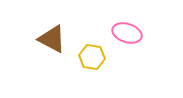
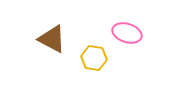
yellow hexagon: moved 2 px right, 1 px down
